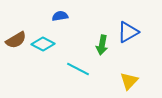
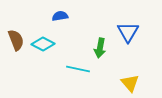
blue triangle: rotated 30 degrees counterclockwise
brown semicircle: rotated 80 degrees counterclockwise
green arrow: moved 2 px left, 3 px down
cyan line: rotated 15 degrees counterclockwise
yellow triangle: moved 1 px right, 2 px down; rotated 24 degrees counterclockwise
